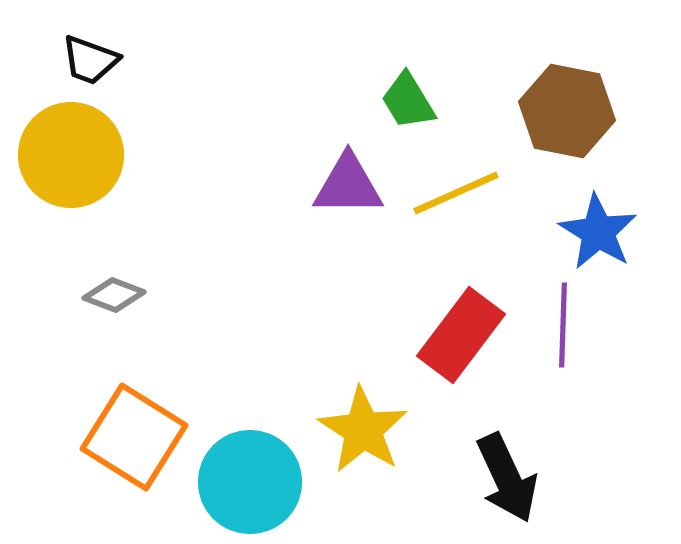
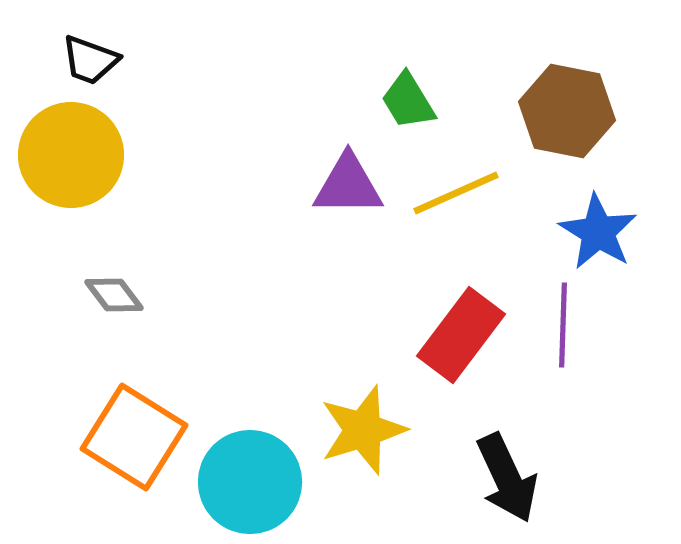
gray diamond: rotated 32 degrees clockwise
yellow star: rotated 22 degrees clockwise
